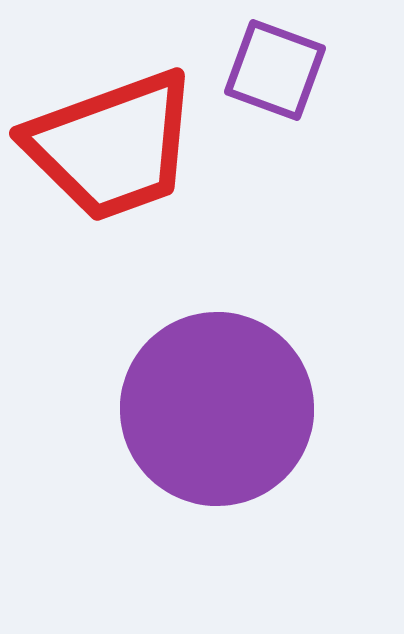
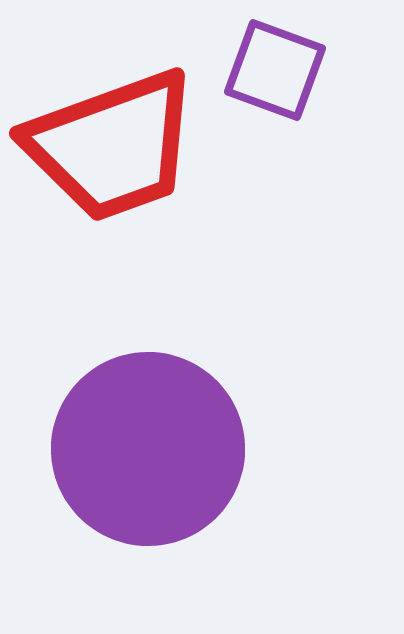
purple circle: moved 69 px left, 40 px down
